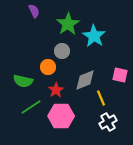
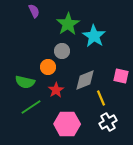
pink square: moved 1 px right, 1 px down
green semicircle: moved 2 px right, 1 px down
pink hexagon: moved 6 px right, 8 px down
